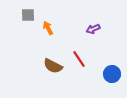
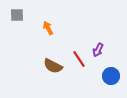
gray square: moved 11 px left
purple arrow: moved 5 px right, 21 px down; rotated 40 degrees counterclockwise
blue circle: moved 1 px left, 2 px down
